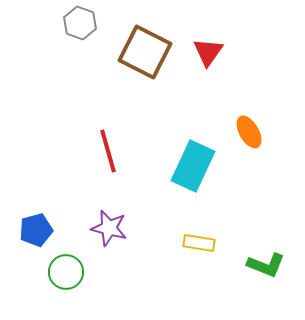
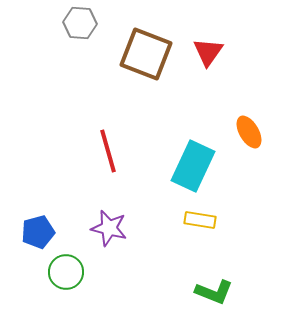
gray hexagon: rotated 16 degrees counterclockwise
brown square: moved 1 px right, 2 px down; rotated 6 degrees counterclockwise
blue pentagon: moved 2 px right, 2 px down
yellow rectangle: moved 1 px right, 23 px up
green L-shape: moved 52 px left, 27 px down
